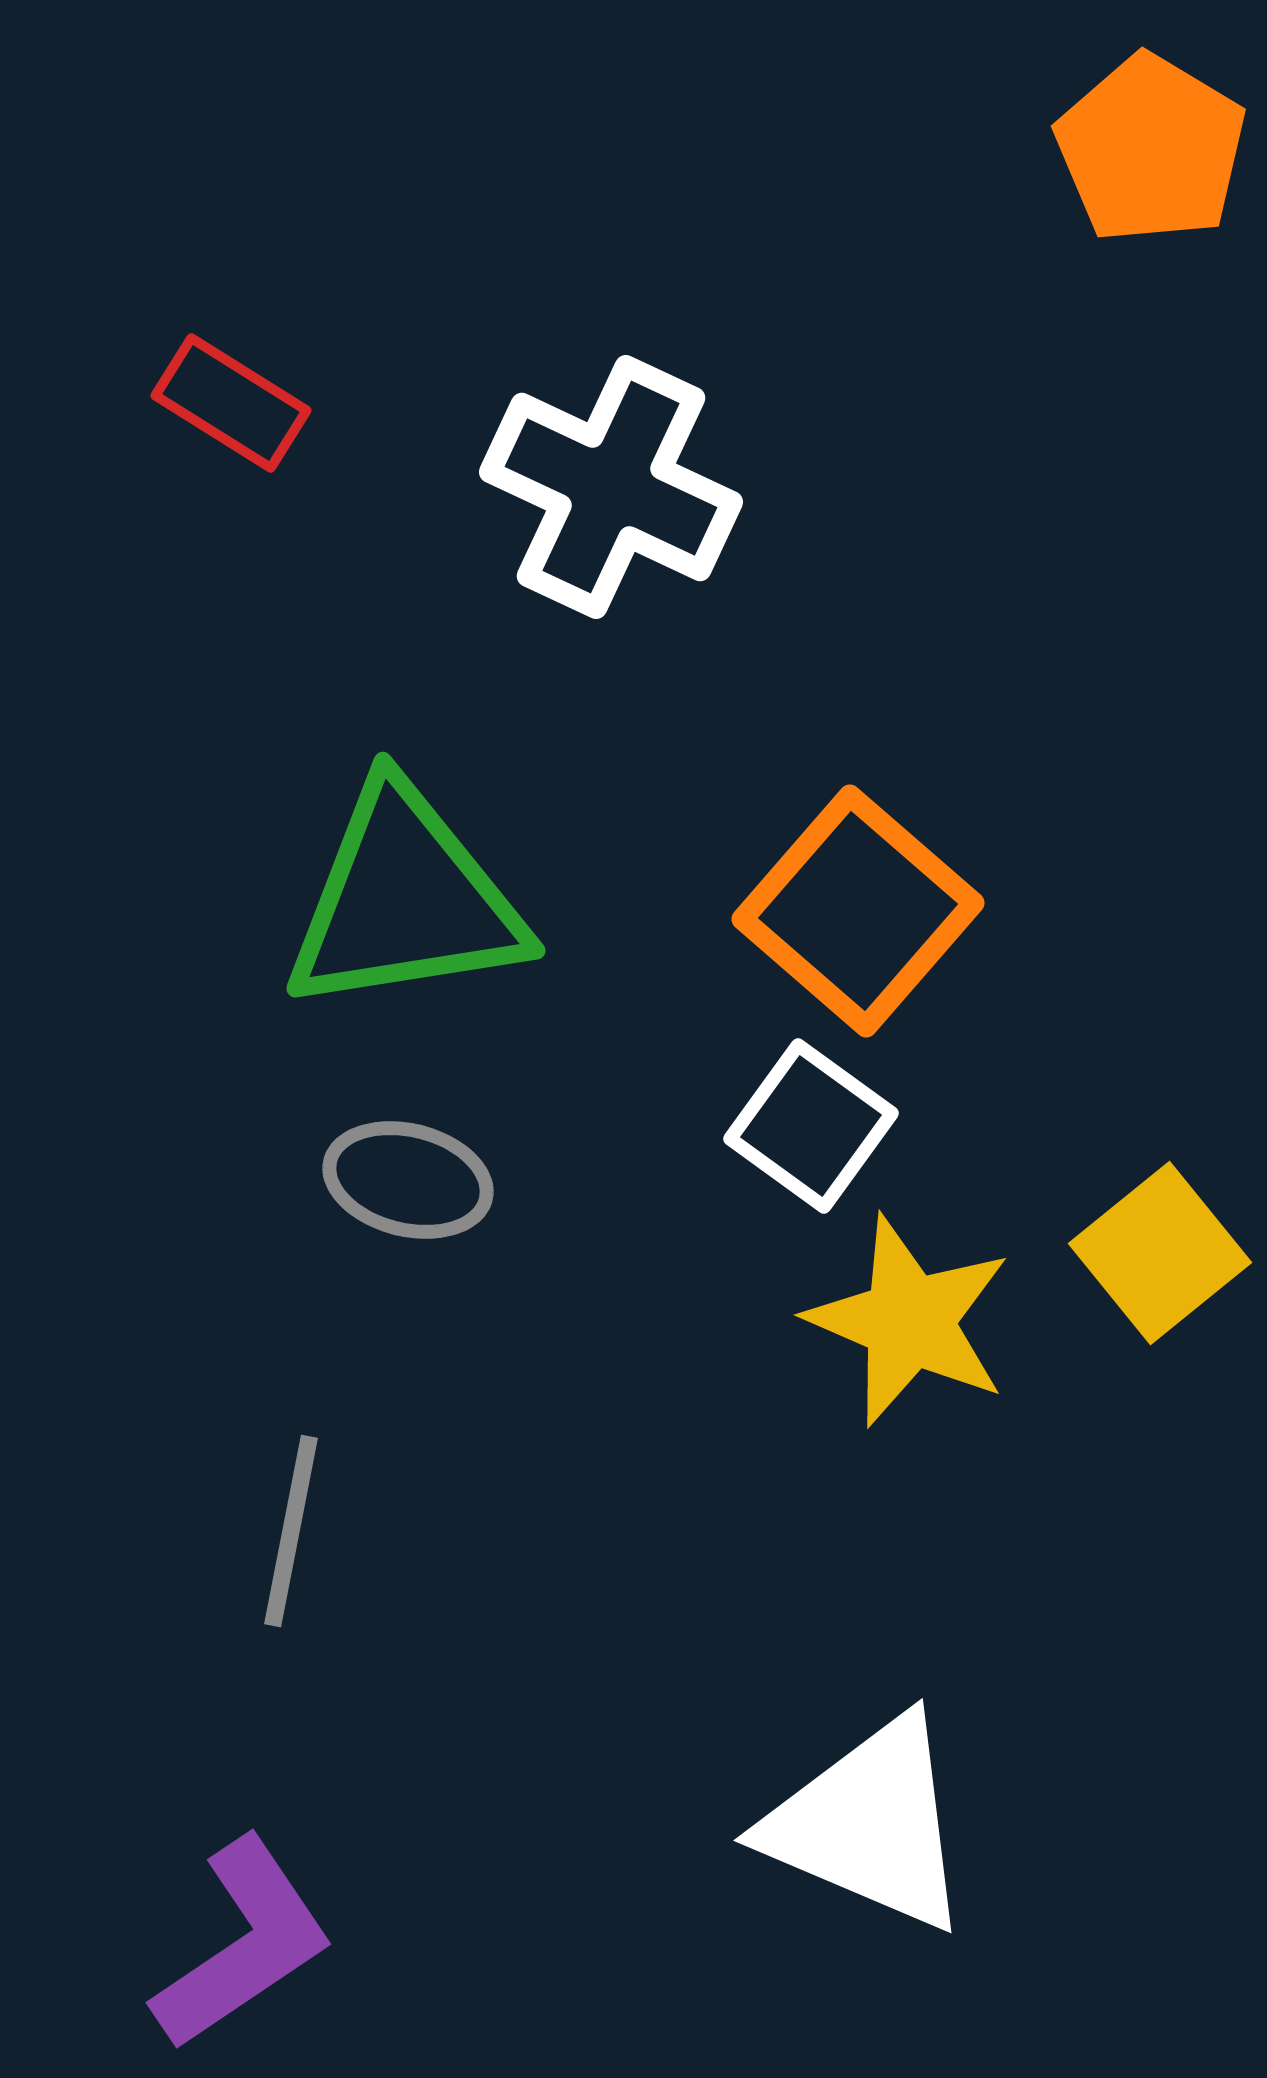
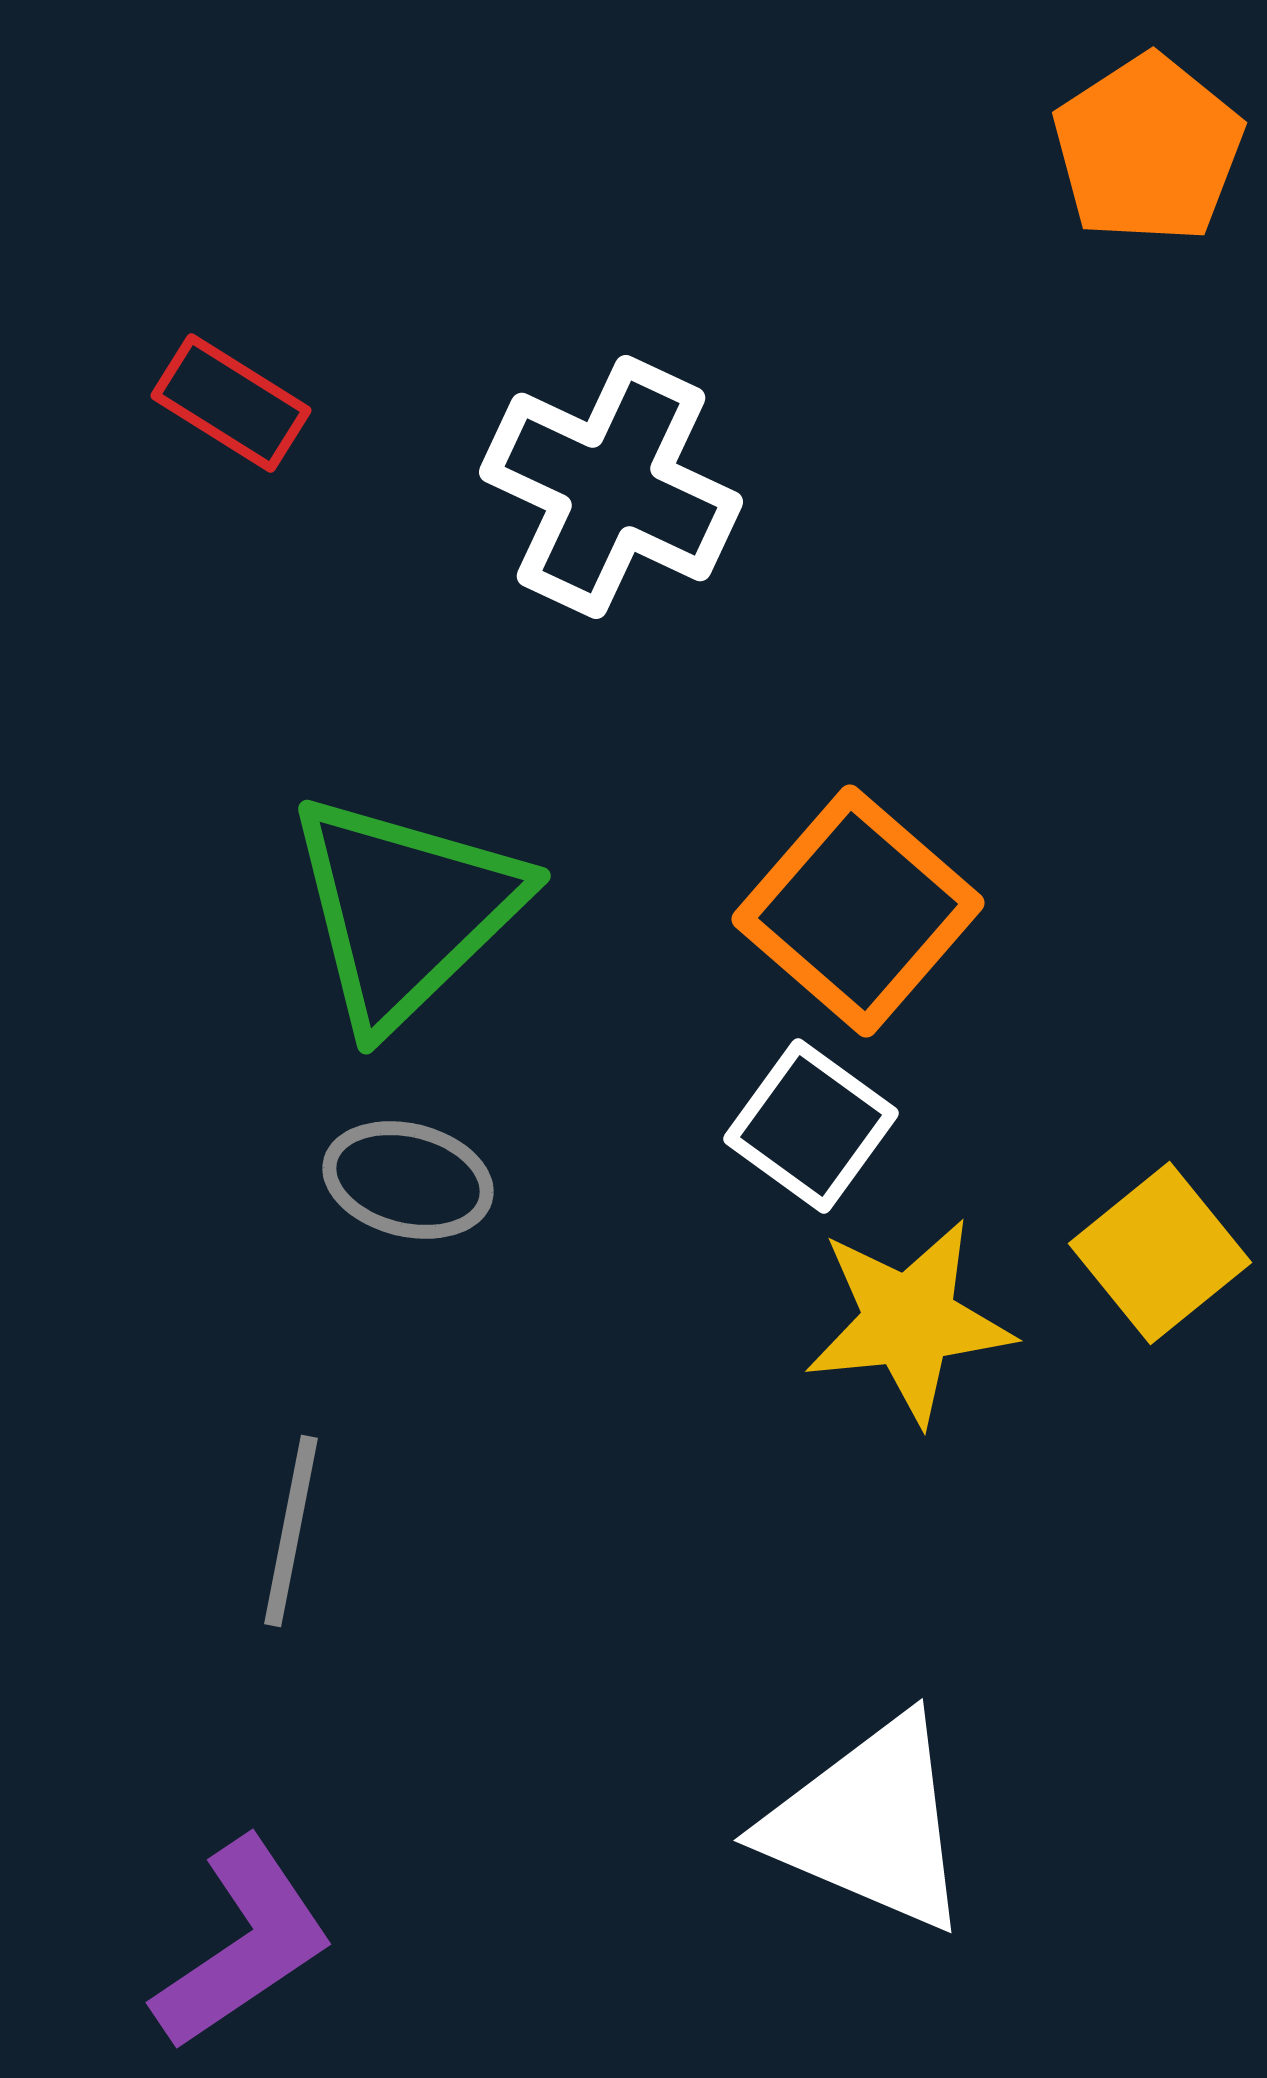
orange pentagon: moved 3 px left; rotated 8 degrees clockwise
green triangle: moved 10 px down; rotated 35 degrees counterclockwise
yellow star: rotated 29 degrees counterclockwise
